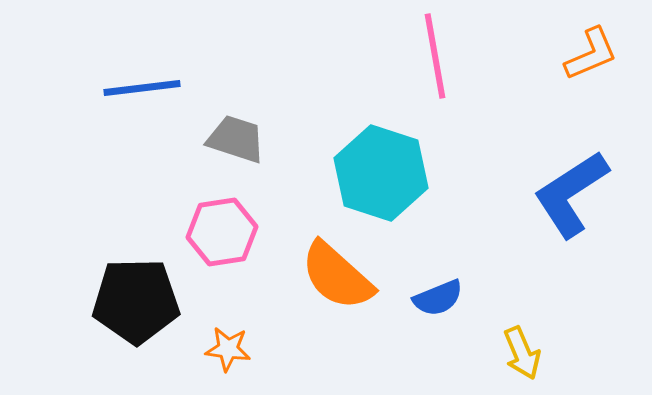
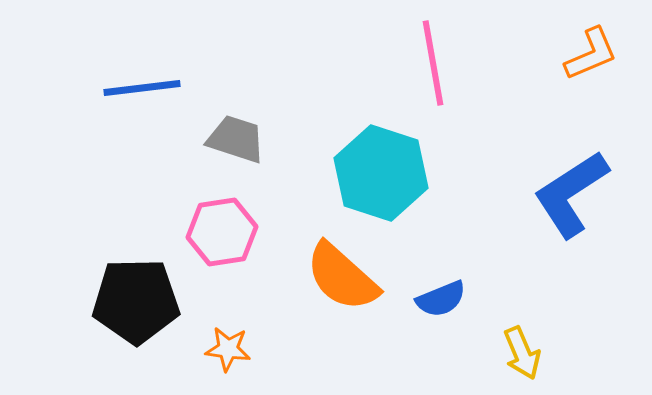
pink line: moved 2 px left, 7 px down
orange semicircle: moved 5 px right, 1 px down
blue semicircle: moved 3 px right, 1 px down
